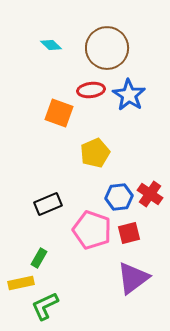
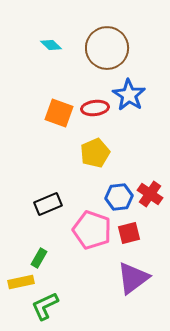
red ellipse: moved 4 px right, 18 px down
yellow rectangle: moved 1 px up
